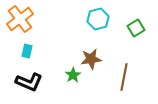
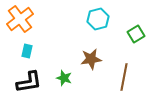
green square: moved 6 px down
green star: moved 9 px left, 3 px down; rotated 21 degrees counterclockwise
black L-shape: rotated 32 degrees counterclockwise
